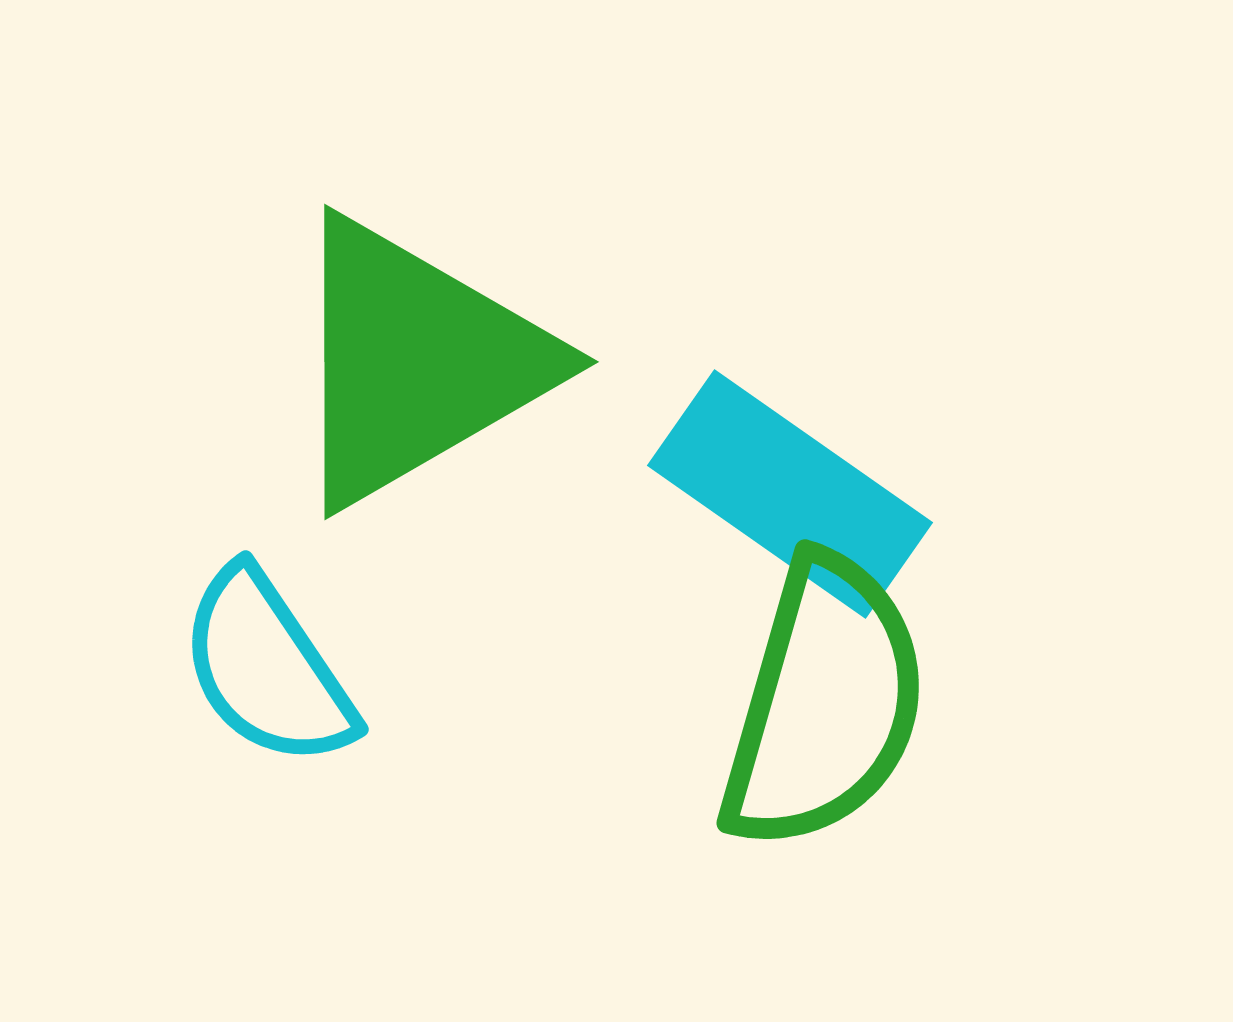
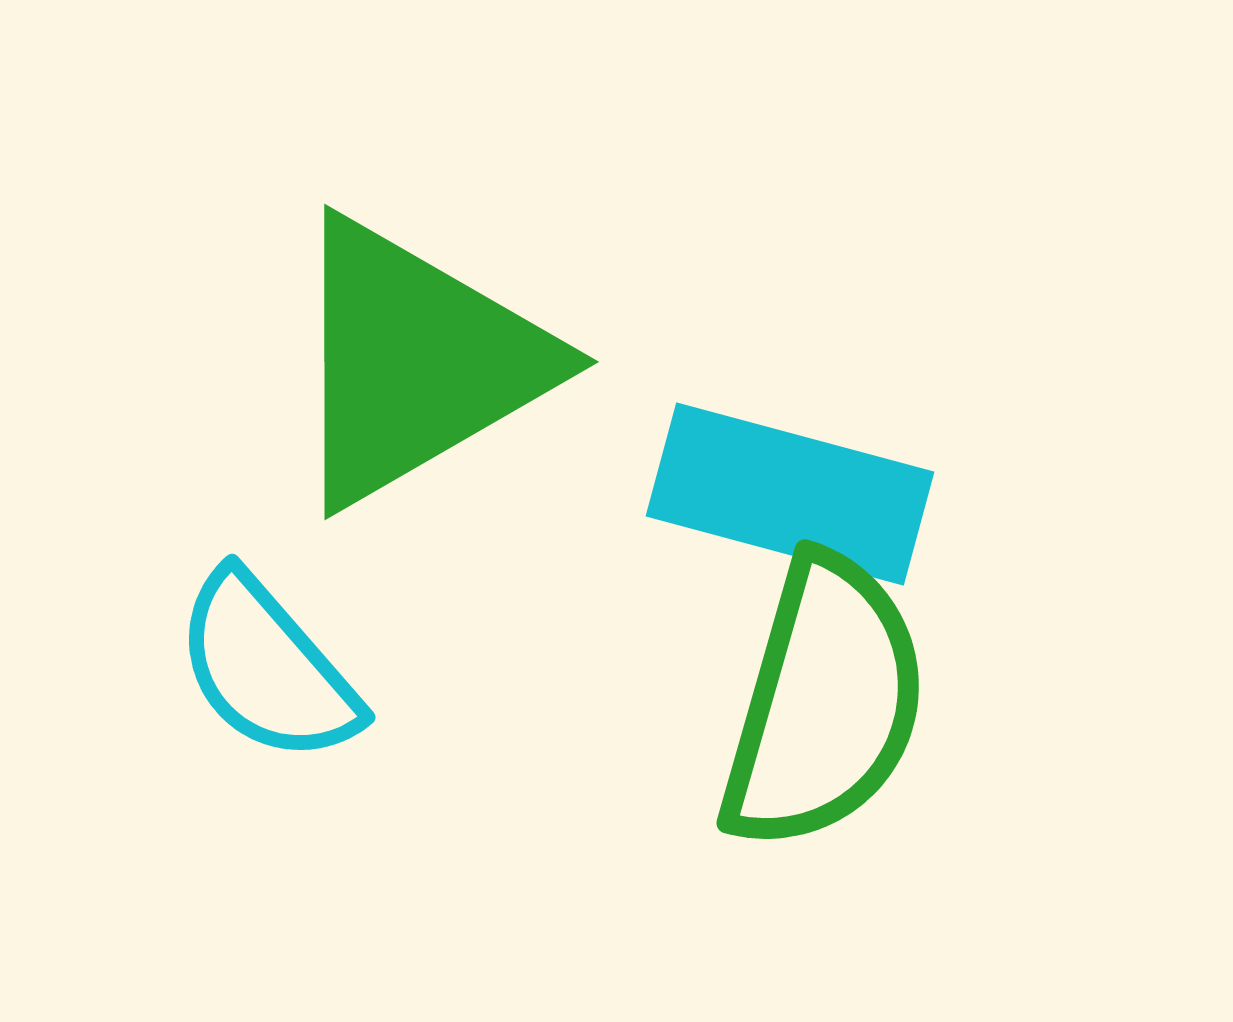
cyan rectangle: rotated 20 degrees counterclockwise
cyan semicircle: rotated 7 degrees counterclockwise
